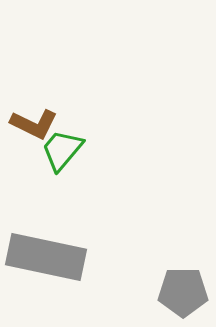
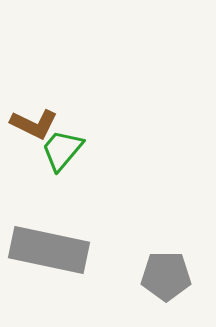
gray rectangle: moved 3 px right, 7 px up
gray pentagon: moved 17 px left, 16 px up
